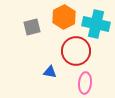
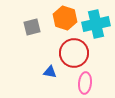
orange hexagon: moved 1 px right, 1 px down; rotated 15 degrees counterclockwise
cyan cross: rotated 24 degrees counterclockwise
red circle: moved 2 px left, 2 px down
